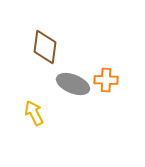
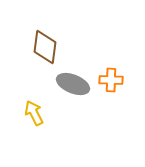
orange cross: moved 5 px right
